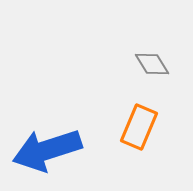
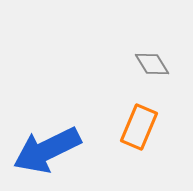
blue arrow: rotated 8 degrees counterclockwise
